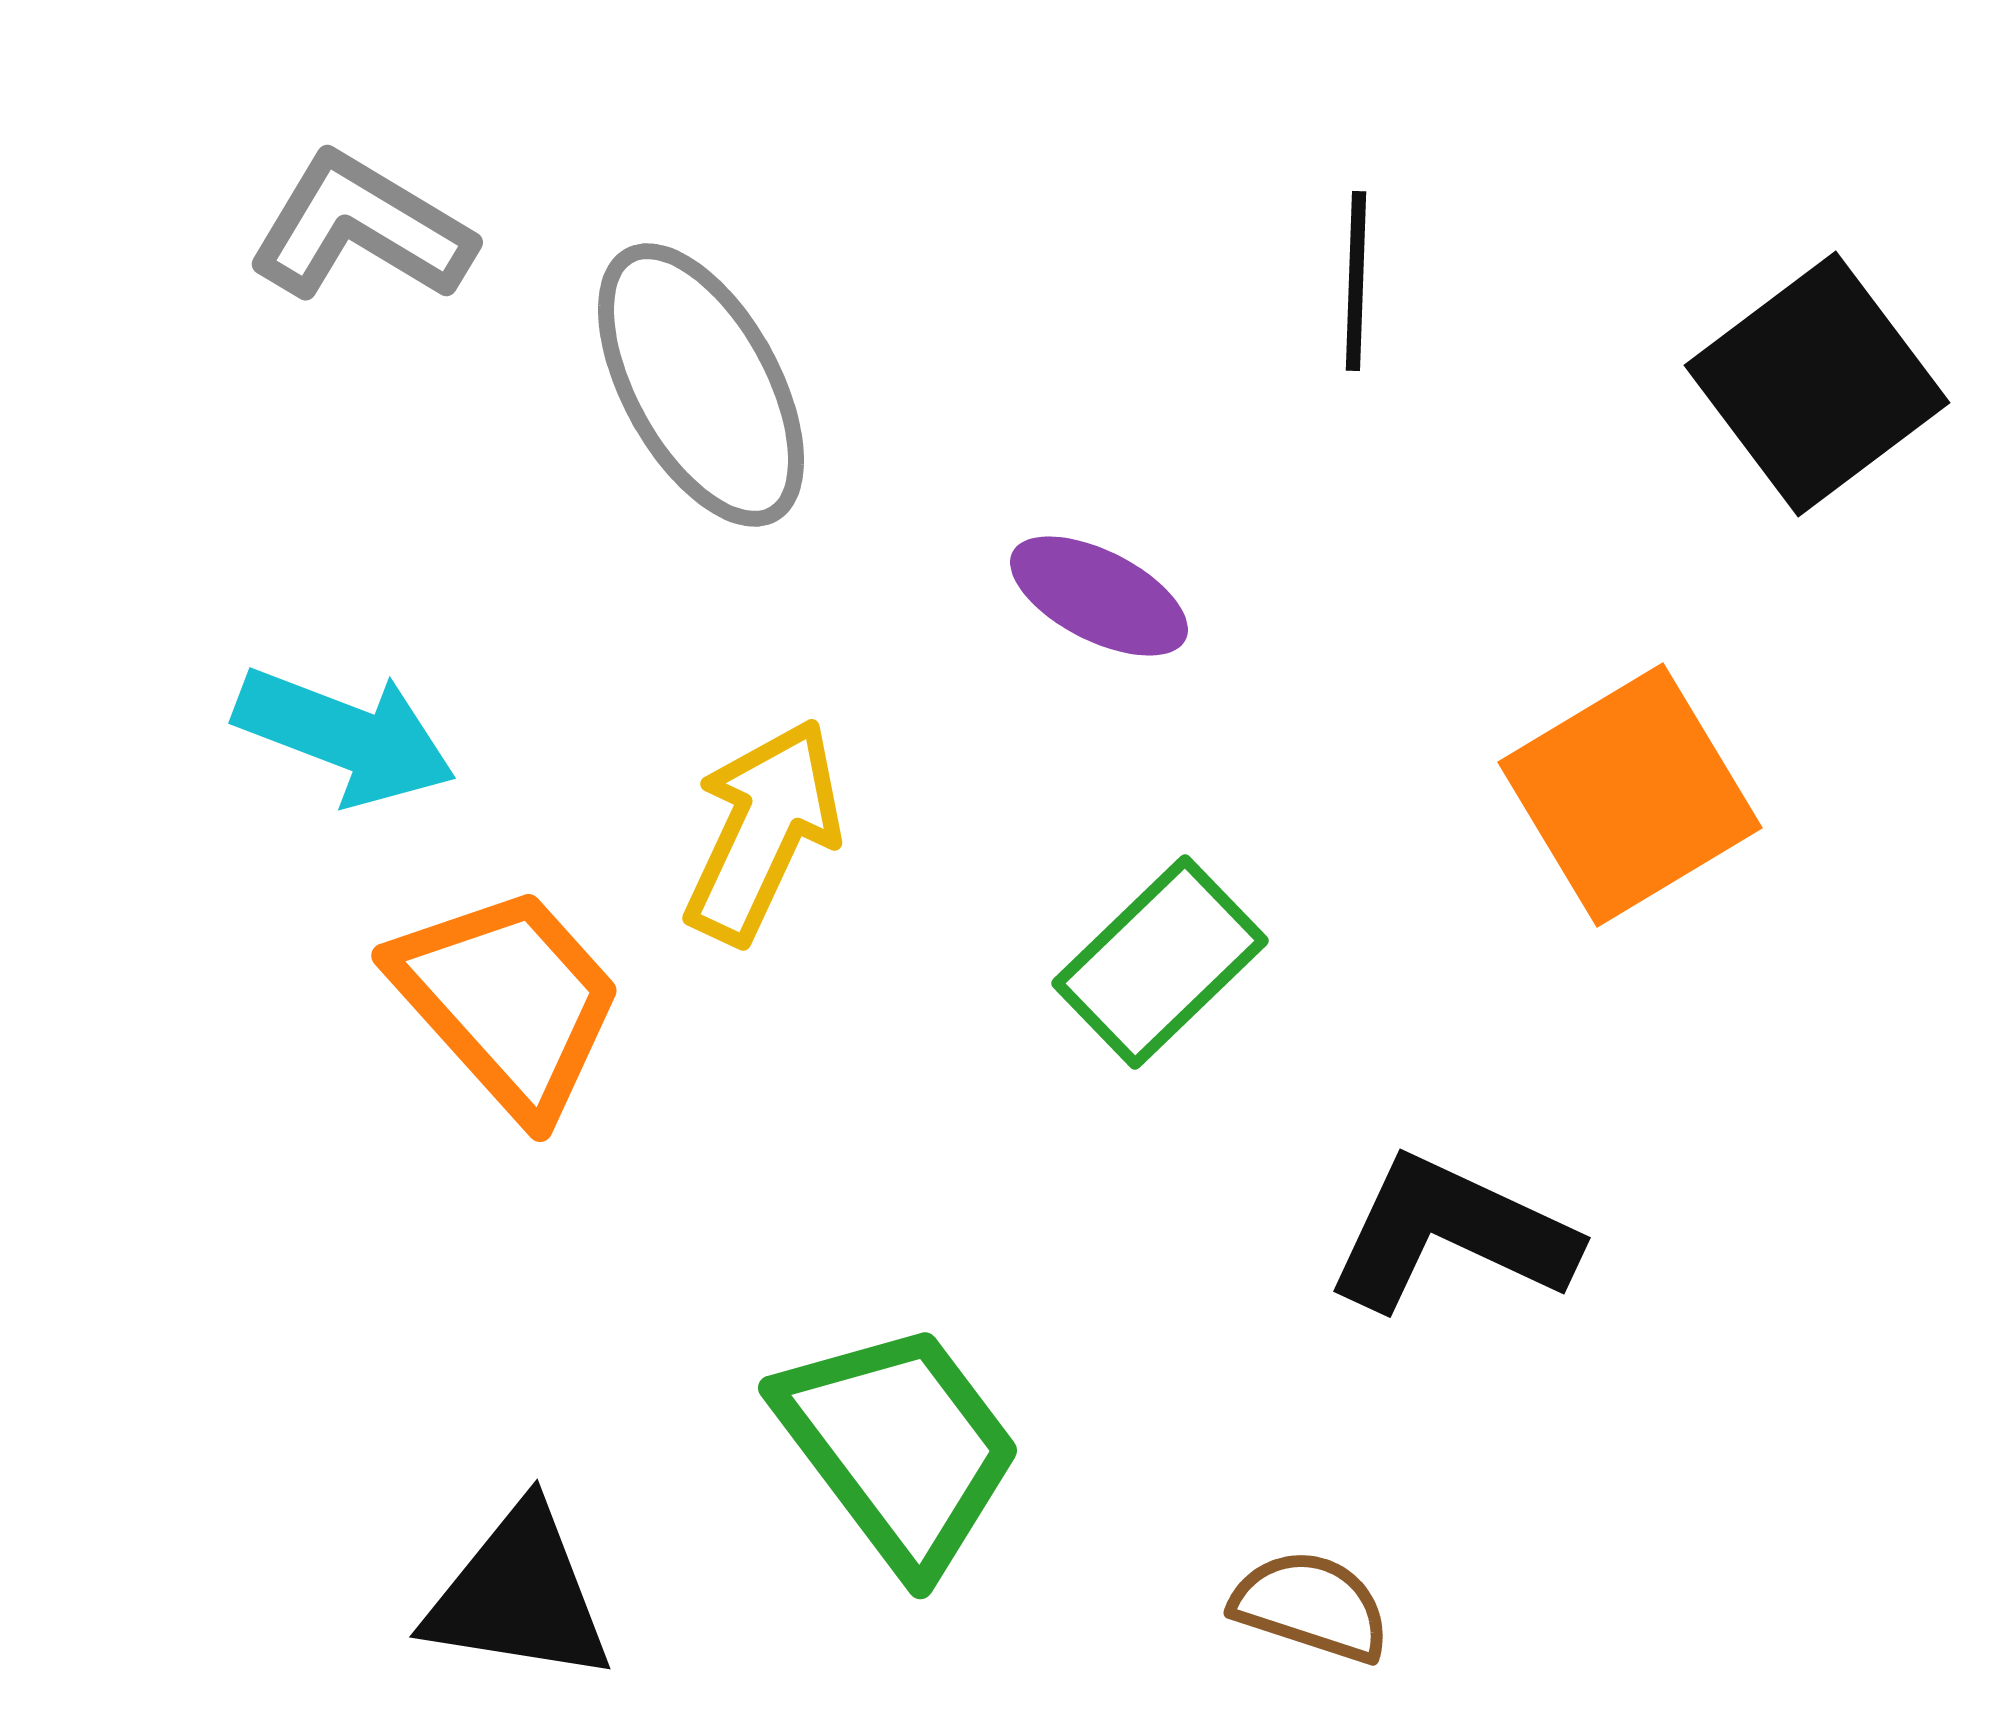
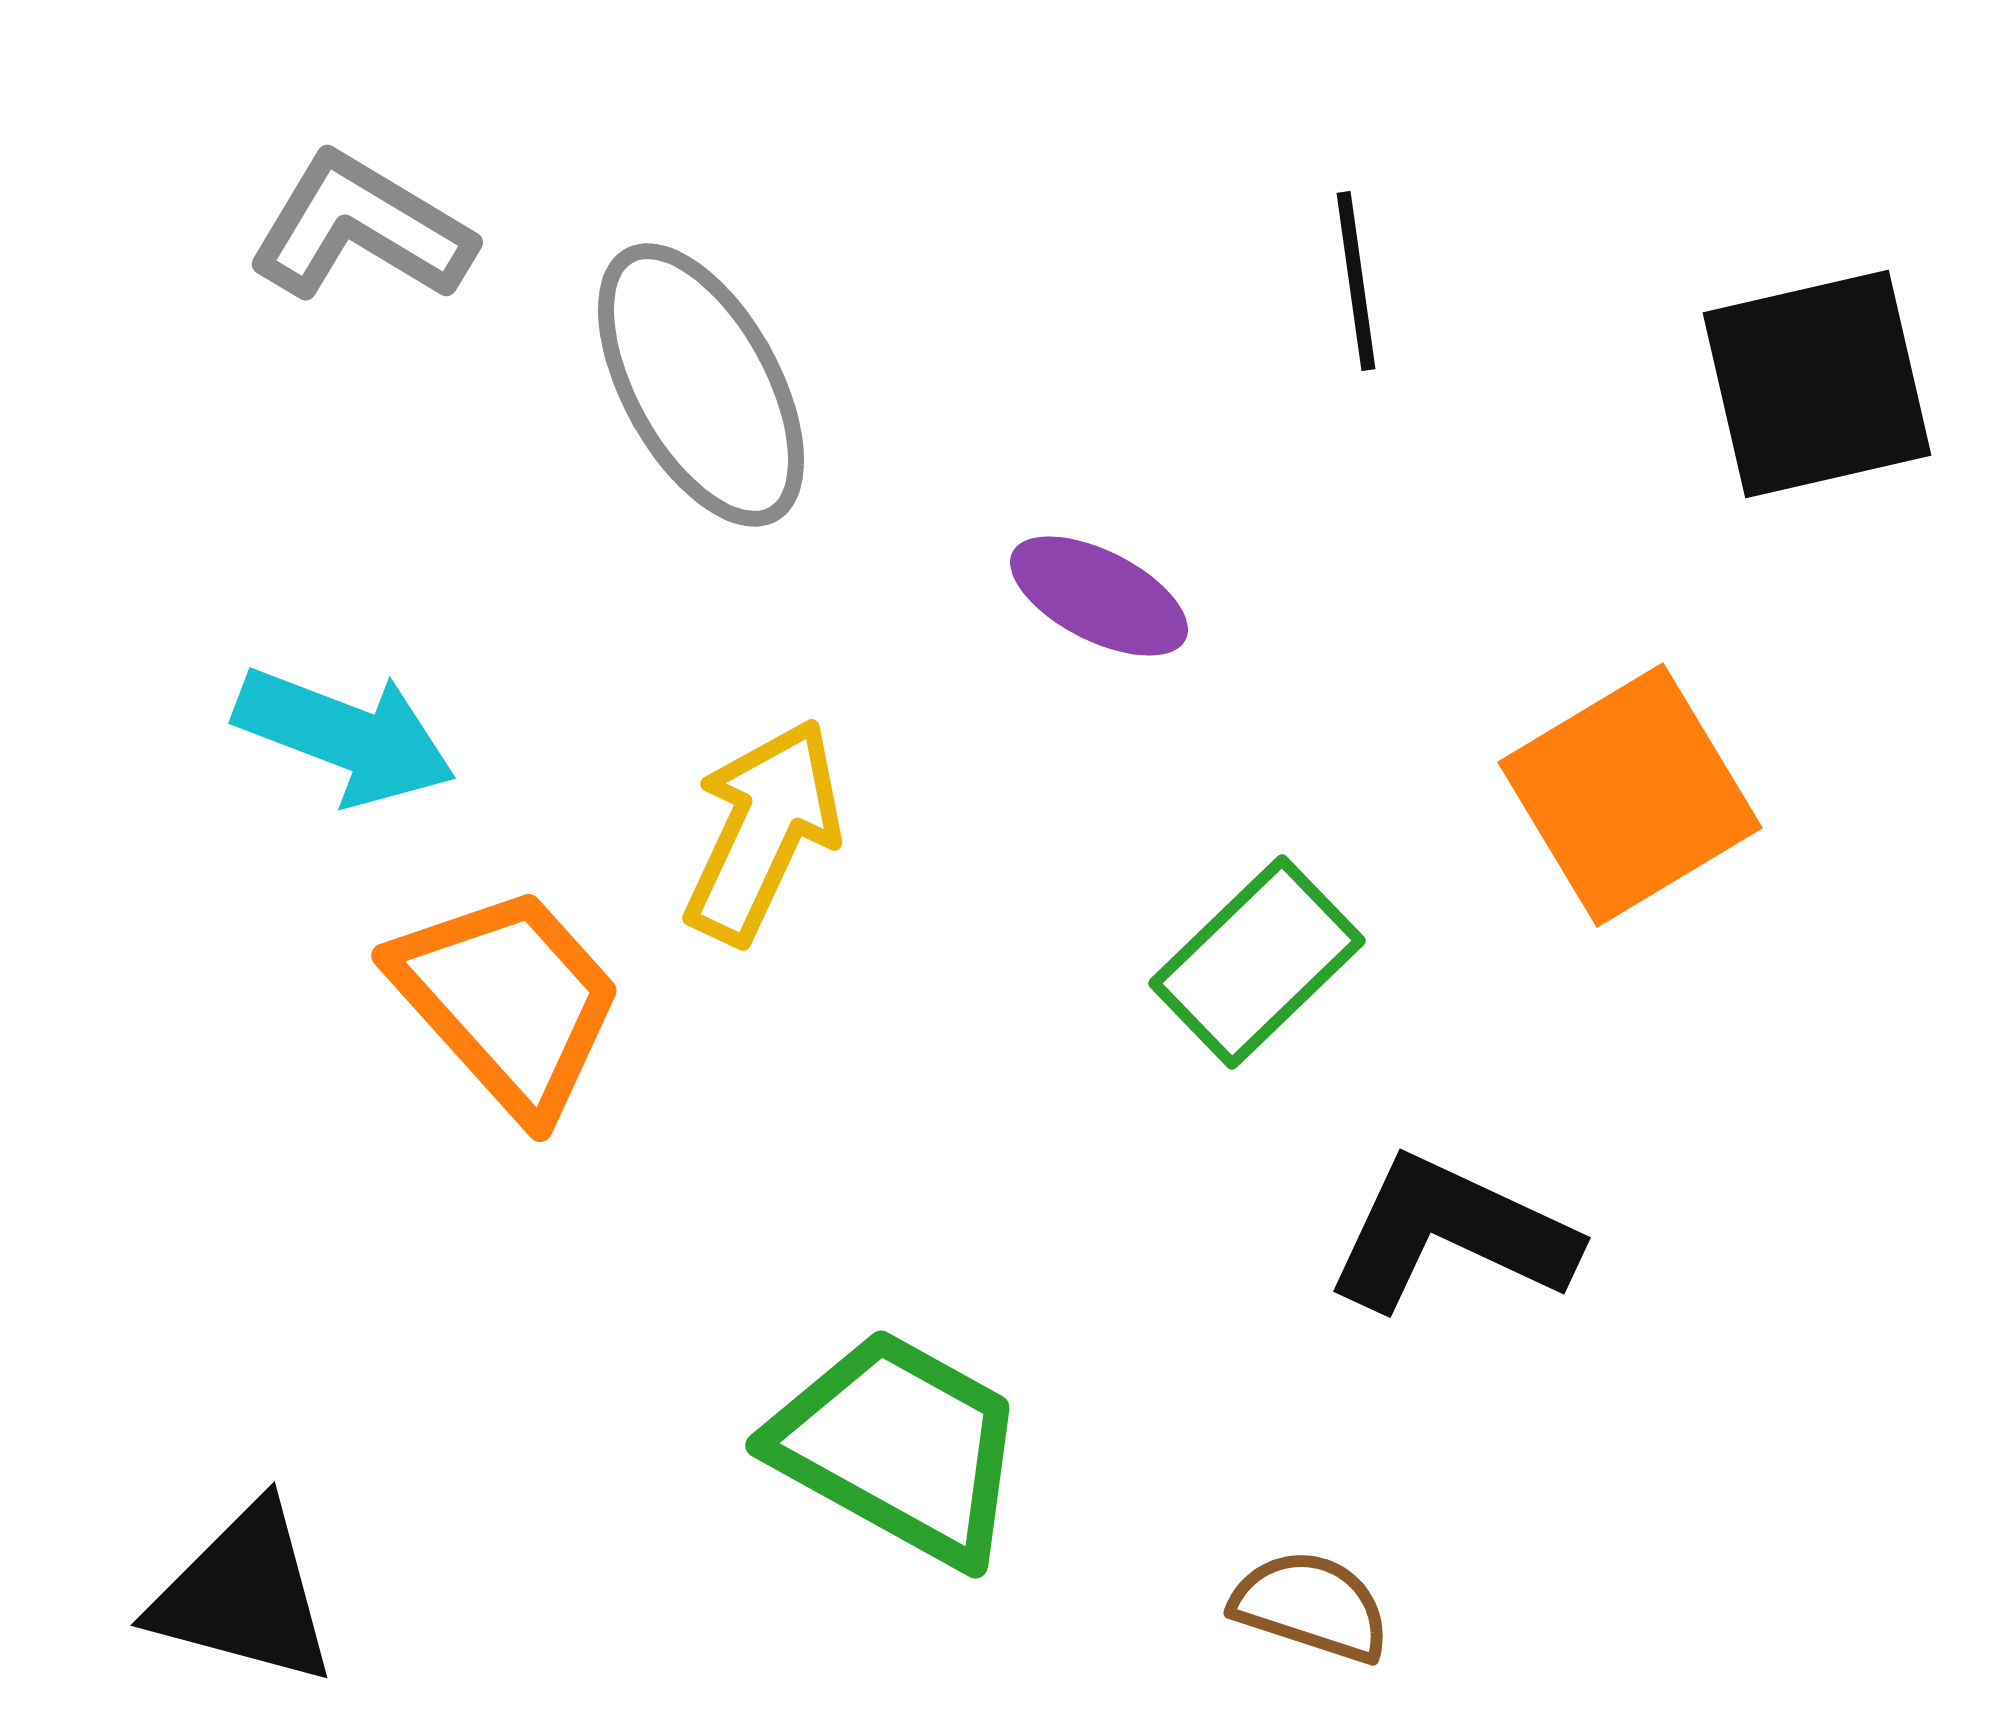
black line: rotated 10 degrees counterclockwise
black square: rotated 24 degrees clockwise
green rectangle: moved 97 px right
green trapezoid: rotated 24 degrees counterclockwise
black triangle: moved 275 px left; rotated 6 degrees clockwise
